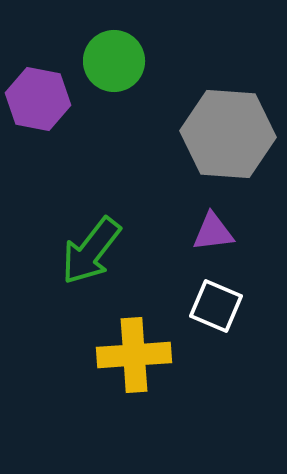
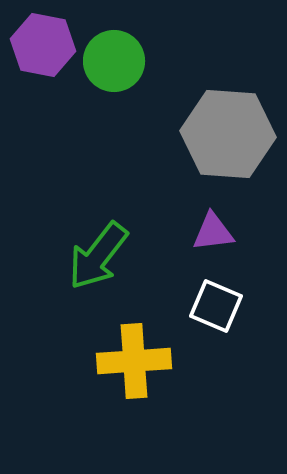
purple hexagon: moved 5 px right, 54 px up
green arrow: moved 7 px right, 5 px down
yellow cross: moved 6 px down
